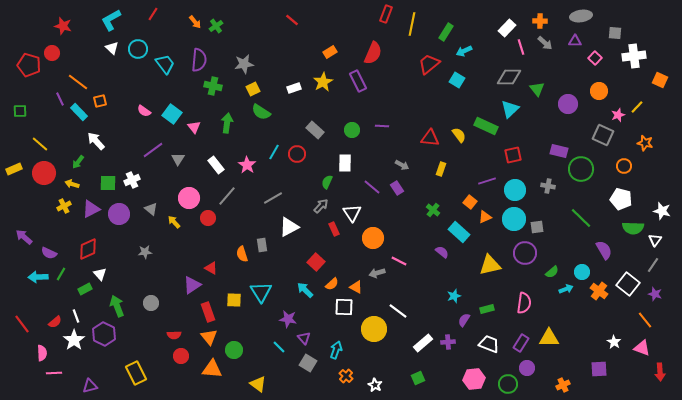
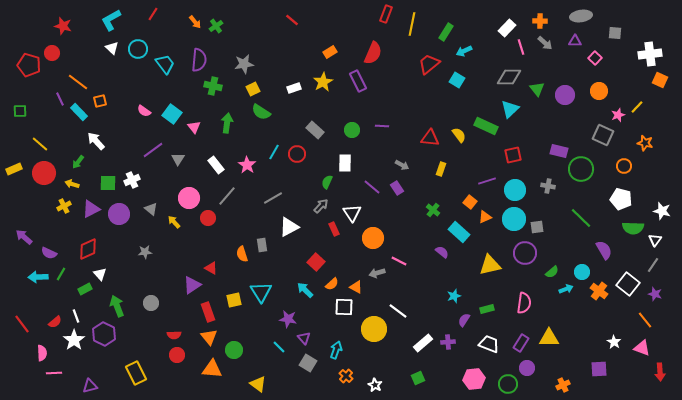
white cross at (634, 56): moved 16 px right, 2 px up
purple circle at (568, 104): moved 3 px left, 9 px up
yellow square at (234, 300): rotated 14 degrees counterclockwise
red circle at (181, 356): moved 4 px left, 1 px up
